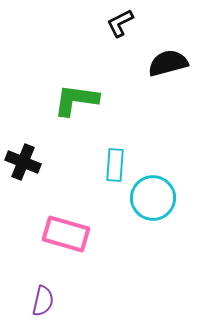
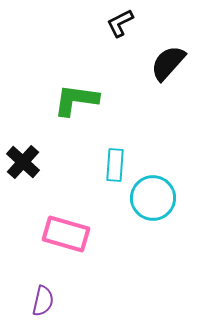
black semicircle: rotated 33 degrees counterclockwise
black cross: rotated 20 degrees clockwise
